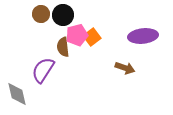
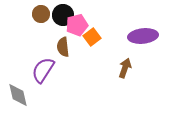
pink pentagon: moved 10 px up
brown arrow: rotated 90 degrees counterclockwise
gray diamond: moved 1 px right, 1 px down
